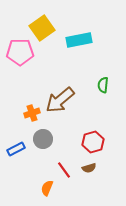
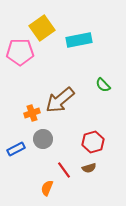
green semicircle: rotated 49 degrees counterclockwise
